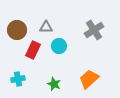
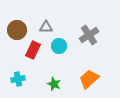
gray cross: moved 5 px left, 5 px down
